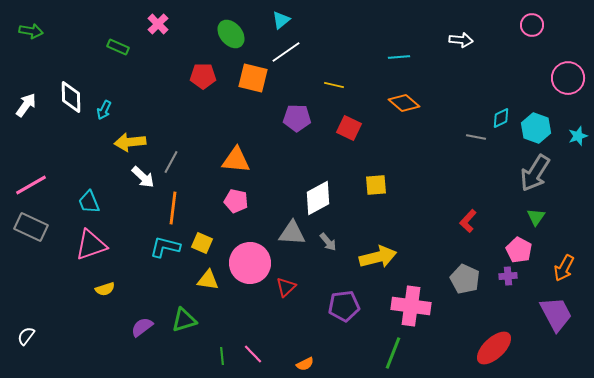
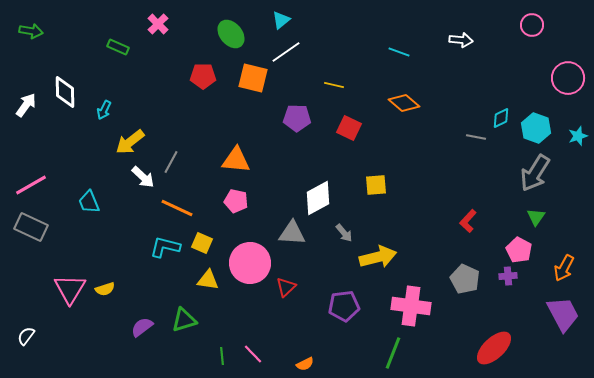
cyan line at (399, 57): moved 5 px up; rotated 25 degrees clockwise
white diamond at (71, 97): moved 6 px left, 5 px up
yellow arrow at (130, 142): rotated 32 degrees counterclockwise
orange line at (173, 208): moved 4 px right; rotated 72 degrees counterclockwise
gray arrow at (328, 242): moved 16 px right, 9 px up
pink triangle at (91, 245): moved 21 px left, 44 px down; rotated 40 degrees counterclockwise
purple trapezoid at (556, 314): moved 7 px right
